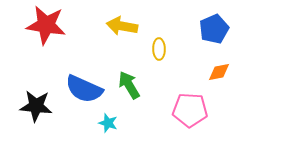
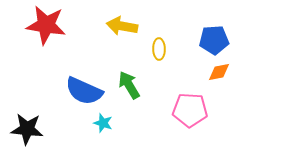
blue pentagon: moved 11 px down; rotated 20 degrees clockwise
blue semicircle: moved 2 px down
black star: moved 9 px left, 23 px down
cyan star: moved 5 px left
